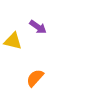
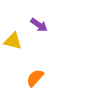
purple arrow: moved 1 px right, 2 px up
